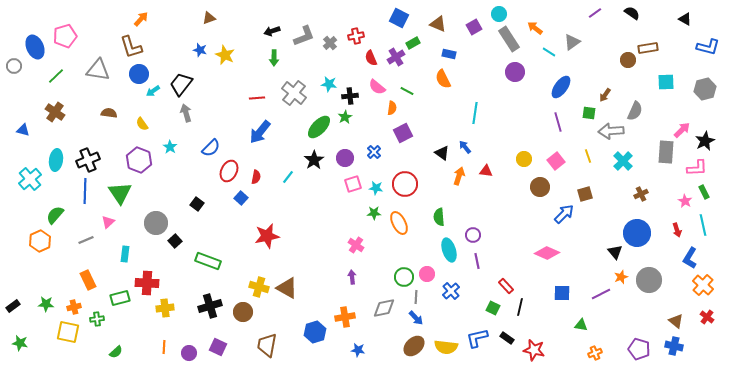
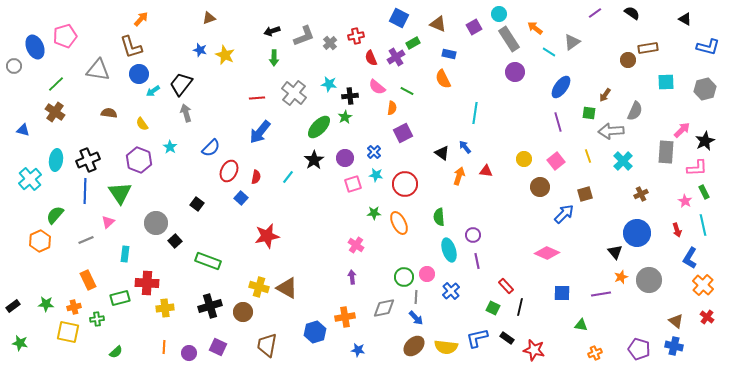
green line at (56, 76): moved 8 px down
cyan star at (376, 188): moved 13 px up
purple line at (601, 294): rotated 18 degrees clockwise
